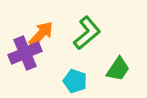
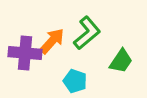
orange arrow: moved 11 px right, 7 px down
purple cross: rotated 28 degrees clockwise
green trapezoid: moved 3 px right, 8 px up
